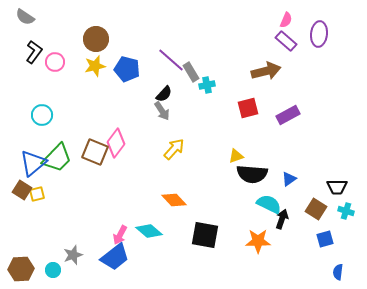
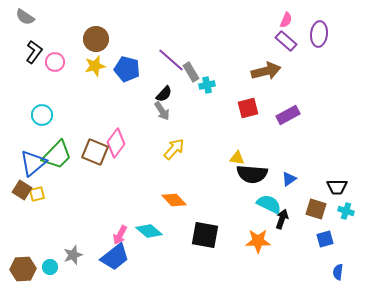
yellow triangle at (236, 156): moved 1 px right, 2 px down; rotated 28 degrees clockwise
green trapezoid at (57, 158): moved 3 px up
brown square at (316, 209): rotated 15 degrees counterclockwise
brown hexagon at (21, 269): moved 2 px right
cyan circle at (53, 270): moved 3 px left, 3 px up
